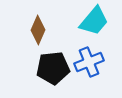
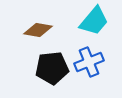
brown diamond: rotated 76 degrees clockwise
black pentagon: moved 1 px left
